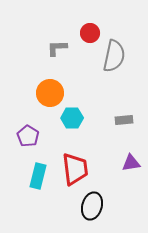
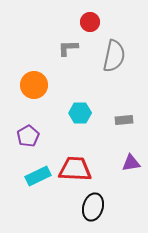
red circle: moved 11 px up
gray L-shape: moved 11 px right
orange circle: moved 16 px left, 8 px up
cyan hexagon: moved 8 px right, 5 px up
purple pentagon: rotated 10 degrees clockwise
red trapezoid: rotated 80 degrees counterclockwise
cyan rectangle: rotated 50 degrees clockwise
black ellipse: moved 1 px right, 1 px down
